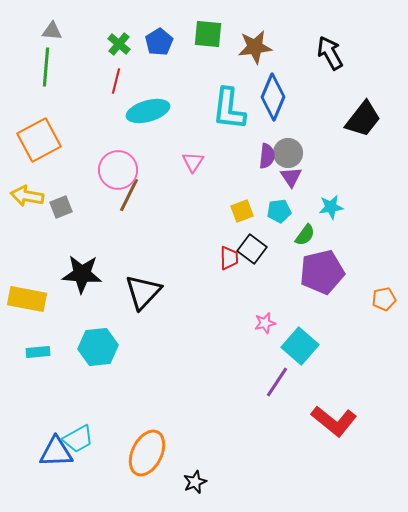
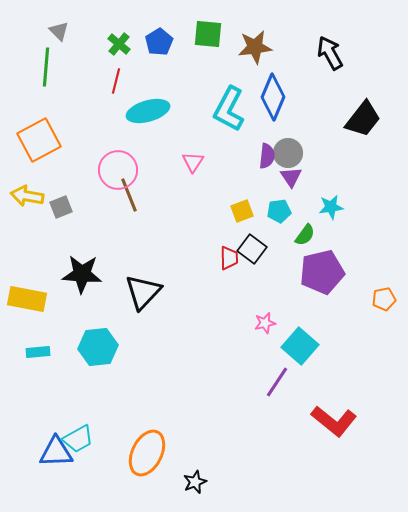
gray triangle at (52, 31): moved 7 px right; rotated 40 degrees clockwise
cyan L-shape at (229, 109): rotated 21 degrees clockwise
brown line at (129, 195): rotated 48 degrees counterclockwise
